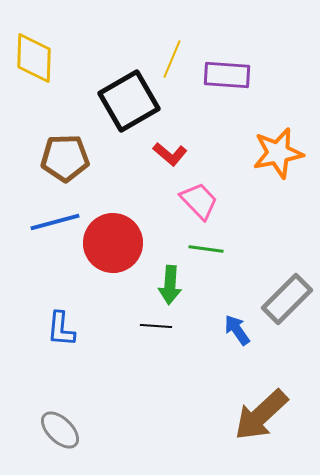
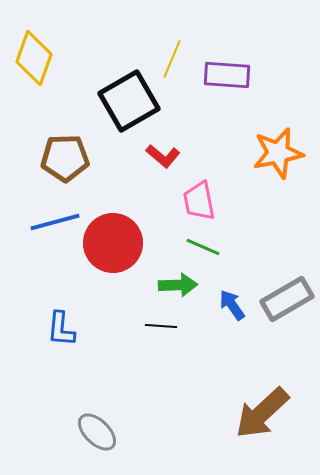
yellow diamond: rotated 18 degrees clockwise
red L-shape: moved 7 px left, 2 px down
pink trapezoid: rotated 147 degrees counterclockwise
green line: moved 3 px left, 2 px up; rotated 16 degrees clockwise
green arrow: moved 8 px right; rotated 96 degrees counterclockwise
gray rectangle: rotated 15 degrees clockwise
black line: moved 5 px right
blue arrow: moved 5 px left, 25 px up
brown arrow: moved 1 px right, 2 px up
gray ellipse: moved 37 px right, 2 px down
